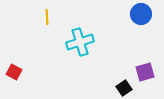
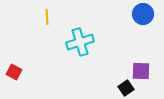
blue circle: moved 2 px right
purple square: moved 4 px left, 1 px up; rotated 18 degrees clockwise
black square: moved 2 px right
